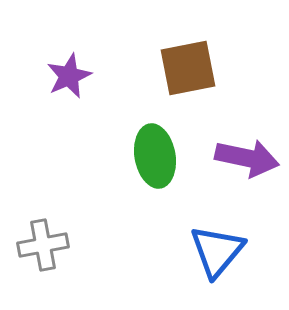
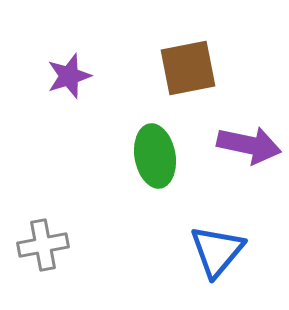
purple star: rotated 6 degrees clockwise
purple arrow: moved 2 px right, 13 px up
